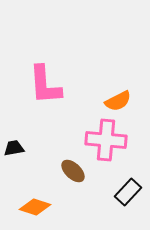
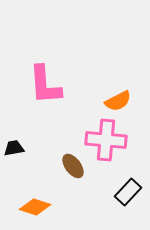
brown ellipse: moved 5 px up; rotated 10 degrees clockwise
